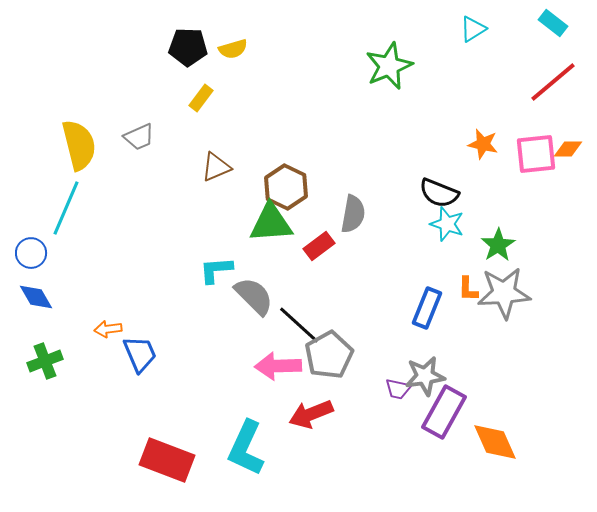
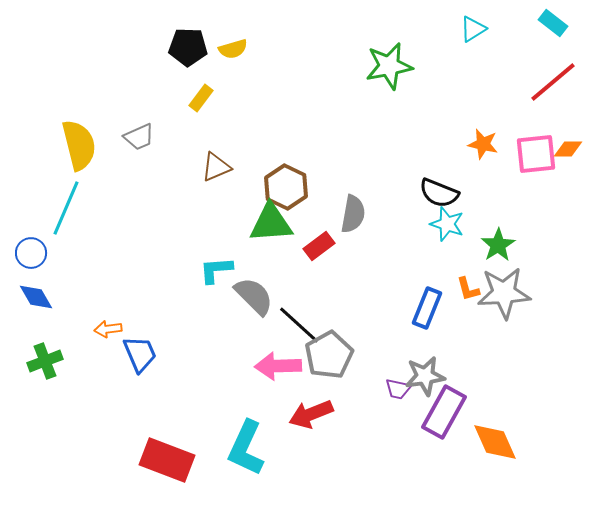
green star at (389, 66): rotated 12 degrees clockwise
orange L-shape at (468, 289): rotated 16 degrees counterclockwise
